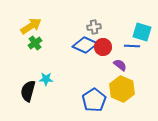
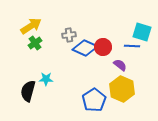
gray cross: moved 25 px left, 8 px down
blue diamond: moved 3 px down
